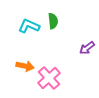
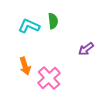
purple arrow: moved 1 px left, 1 px down
orange arrow: rotated 60 degrees clockwise
